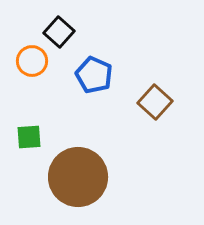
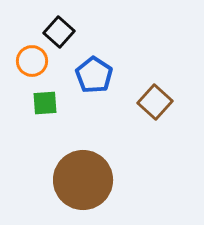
blue pentagon: rotated 9 degrees clockwise
green square: moved 16 px right, 34 px up
brown circle: moved 5 px right, 3 px down
